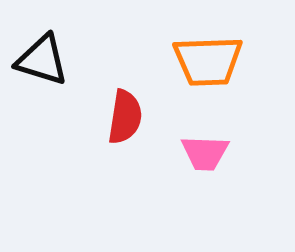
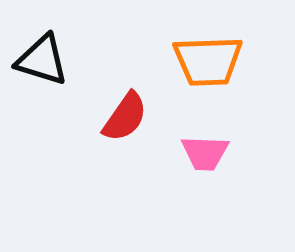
red semicircle: rotated 26 degrees clockwise
